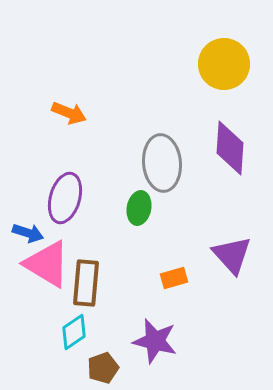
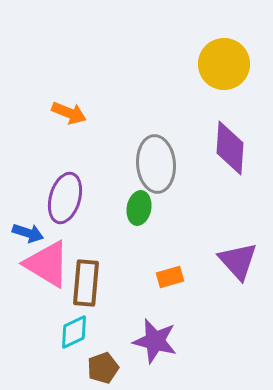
gray ellipse: moved 6 px left, 1 px down
purple triangle: moved 6 px right, 6 px down
orange rectangle: moved 4 px left, 1 px up
cyan diamond: rotated 9 degrees clockwise
